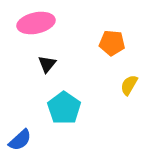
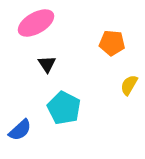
pink ellipse: rotated 18 degrees counterclockwise
black triangle: rotated 12 degrees counterclockwise
cyan pentagon: rotated 8 degrees counterclockwise
blue semicircle: moved 10 px up
